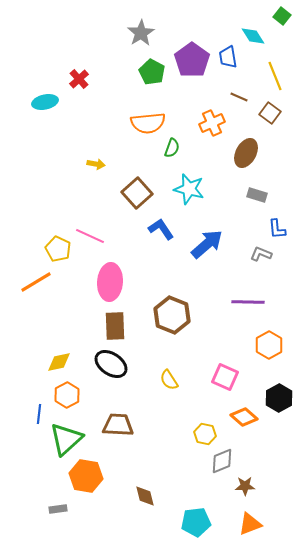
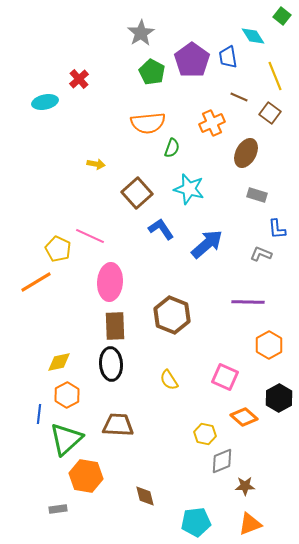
black ellipse at (111, 364): rotated 52 degrees clockwise
